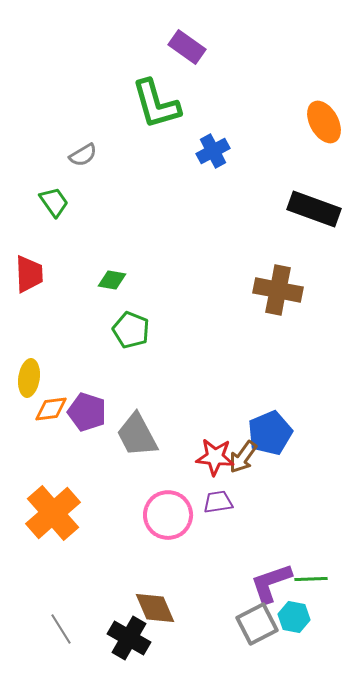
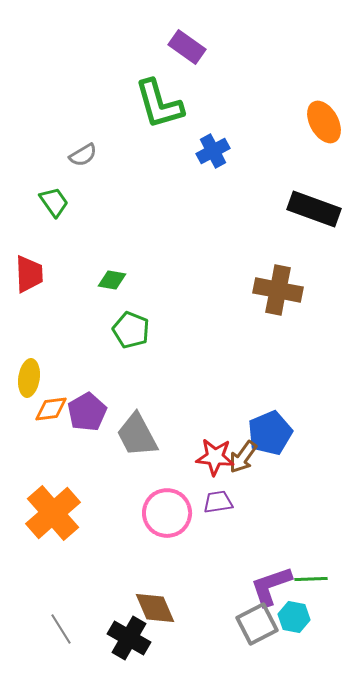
green L-shape: moved 3 px right
purple pentagon: rotated 24 degrees clockwise
pink circle: moved 1 px left, 2 px up
purple L-shape: moved 3 px down
